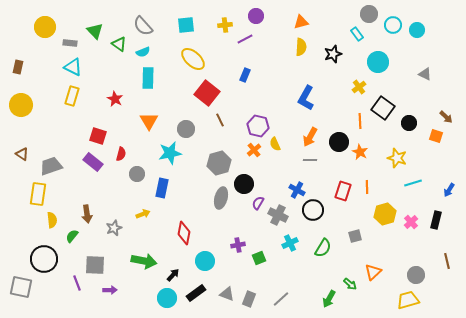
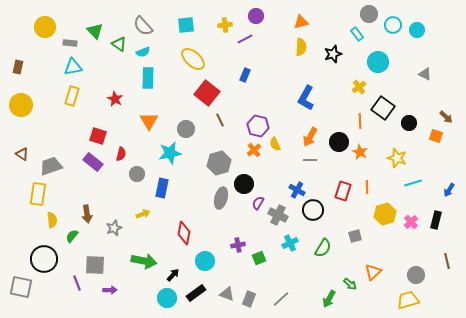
cyan triangle at (73, 67): rotated 36 degrees counterclockwise
